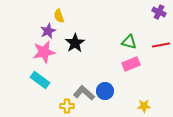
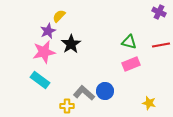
yellow semicircle: rotated 64 degrees clockwise
black star: moved 4 px left, 1 px down
yellow star: moved 5 px right, 3 px up; rotated 16 degrees clockwise
